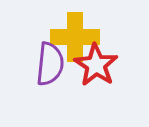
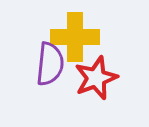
red star: moved 13 px down; rotated 18 degrees clockwise
